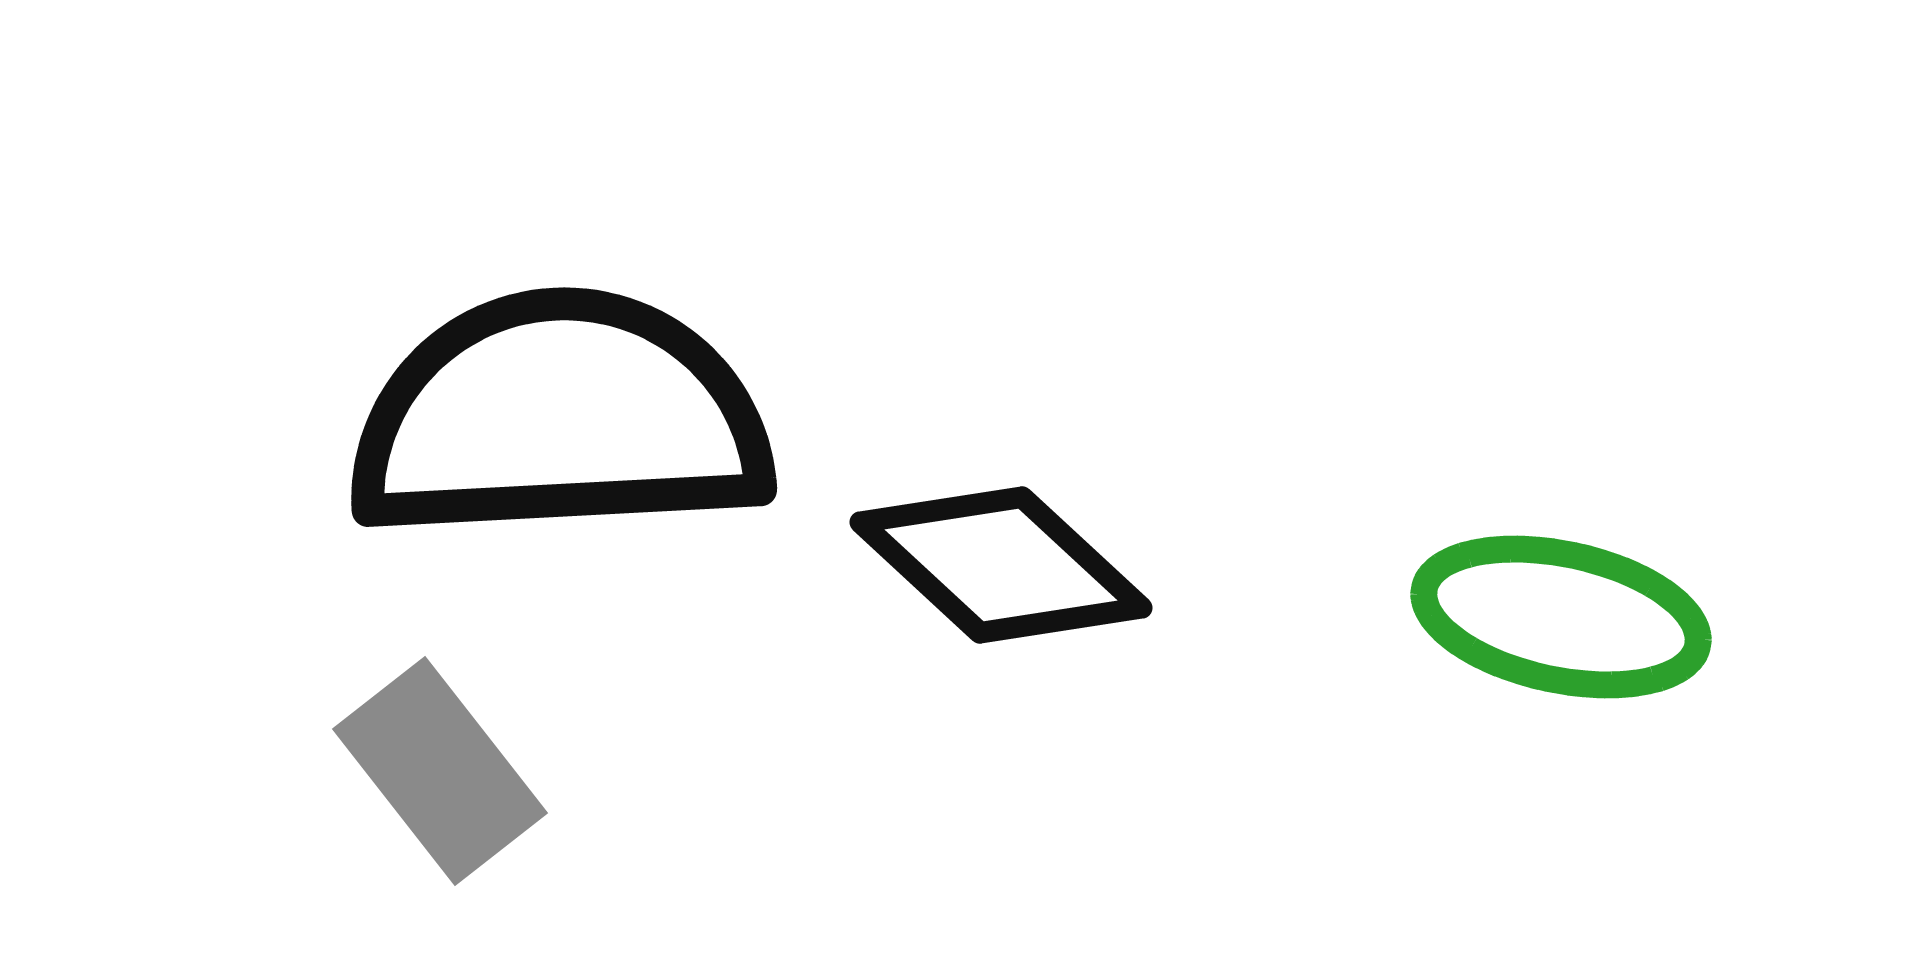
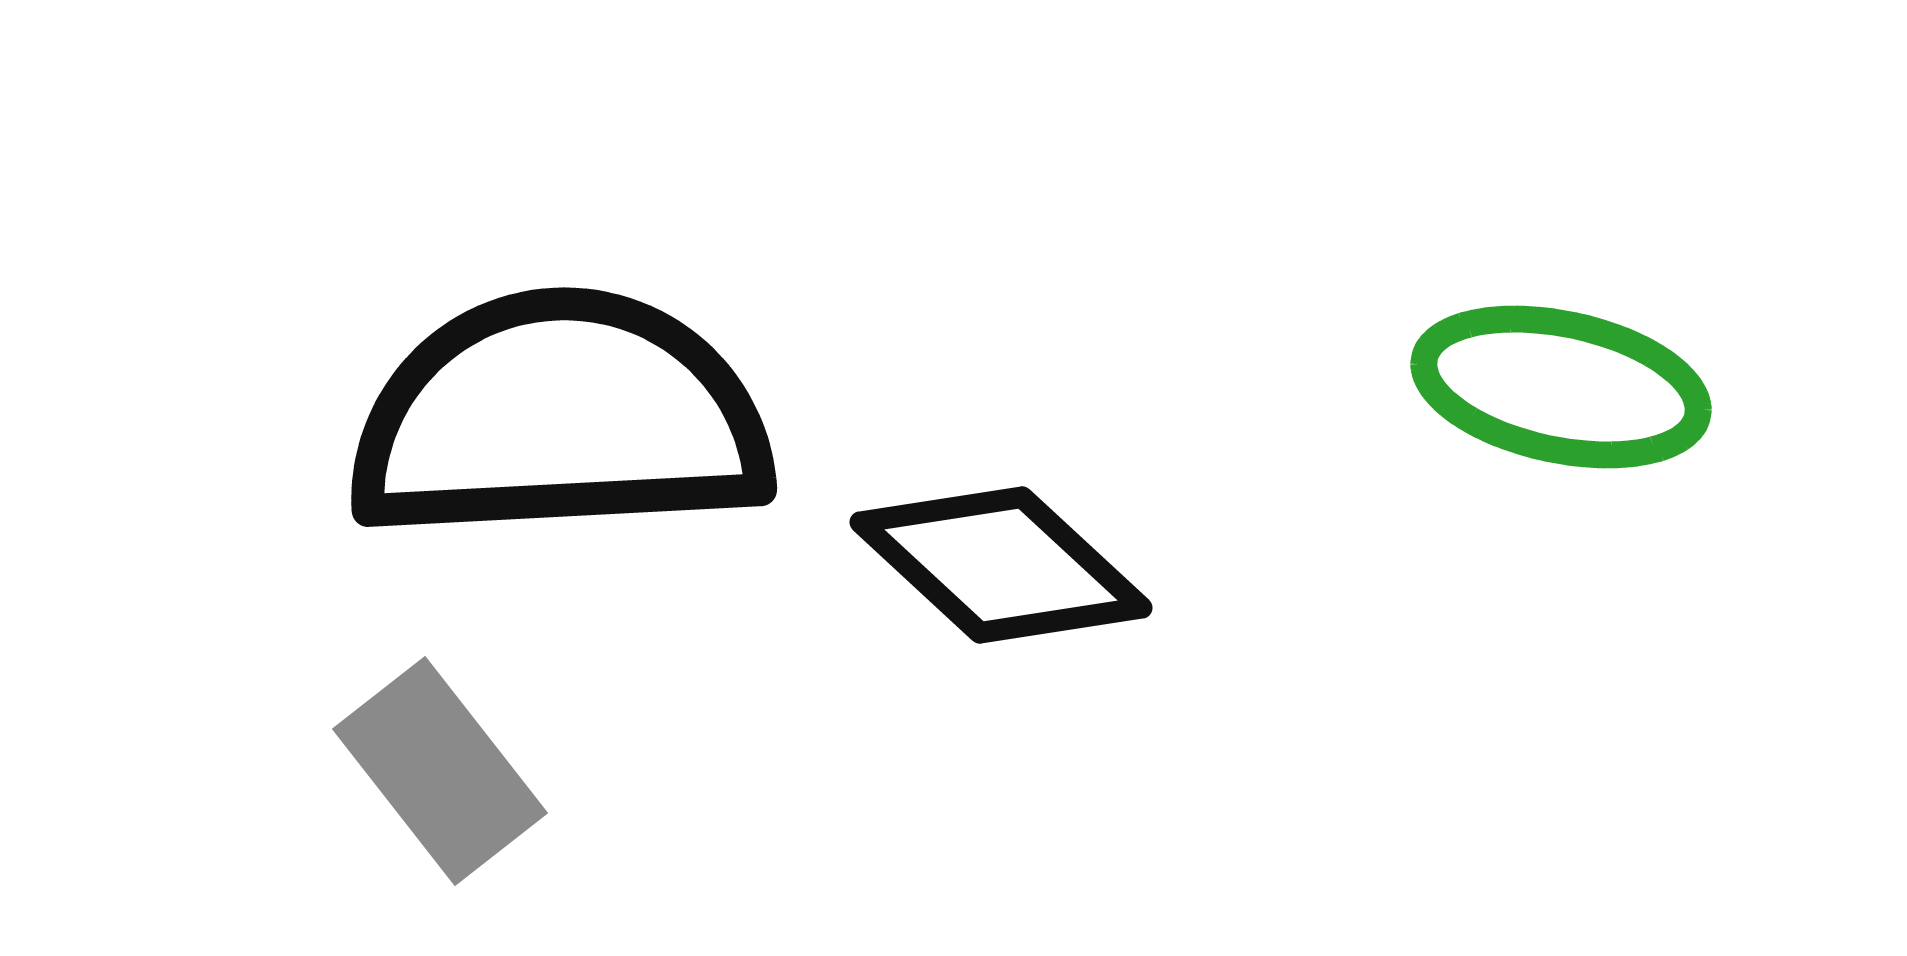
green ellipse: moved 230 px up
